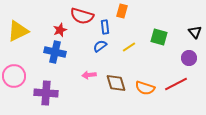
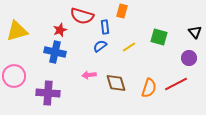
yellow triangle: moved 1 px left; rotated 10 degrees clockwise
orange semicircle: moved 4 px right; rotated 90 degrees counterclockwise
purple cross: moved 2 px right
